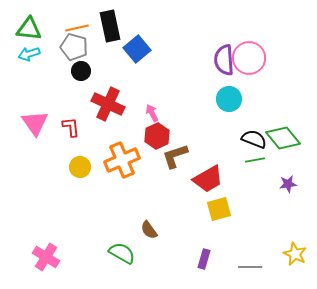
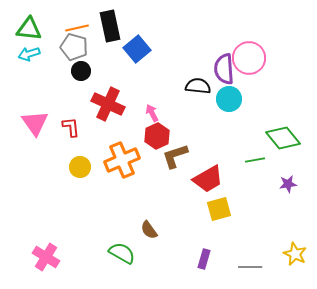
purple semicircle: moved 9 px down
black semicircle: moved 56 px left, 53 px up; rotated 15 degrees counterclockwise
